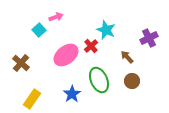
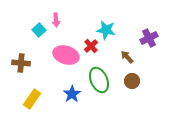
pink arrow: moved 3 px down; rotated 104 degrees clockwise
cyan star: rotated 12 degrees counterclockwise
pink ellipse: rotated 55 degrees clockwise
brown cross: rotated 36 degrees counterclockwise
